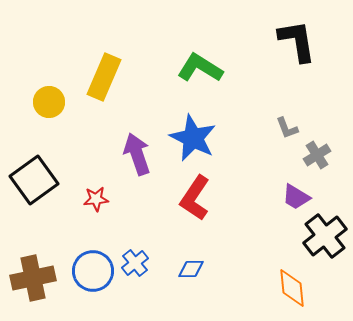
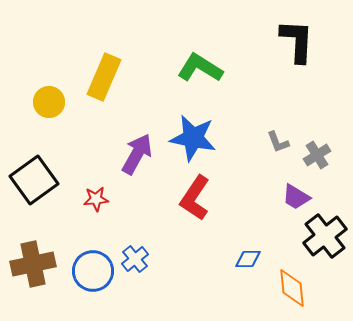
black L-shape: rotated 12 degrees clockwise
gray L-shape: moved 9 px left, 14 px down
blue star: rotated 15 degrees counterclockwise
purple arrow: rotated 48 degrees clockwise
blue cross: moved 4 px up
blue diamond: moved 57 px right, 10 px up
brown cross: moved 14 px up
